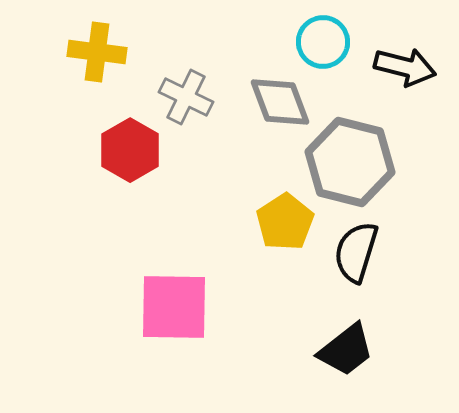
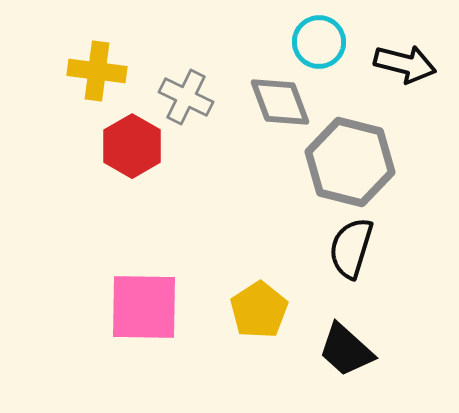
cyan circle: moved 4 px left
yellow cross: moved 19 px down
black arrow: moved 3 px up
red hexagon: moved 2 px right, 4 px up
yellow pentagon: moved 26 px left, 88 px down
black semicircle: moved 5 px left, 4 px up
pink square: moved 30 px left
black trapezoid: rotated 80 degrees clockwise
